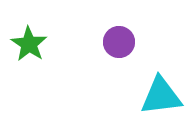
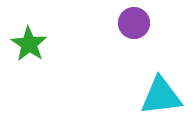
purple circle: moved 15 px right, 19 px up
